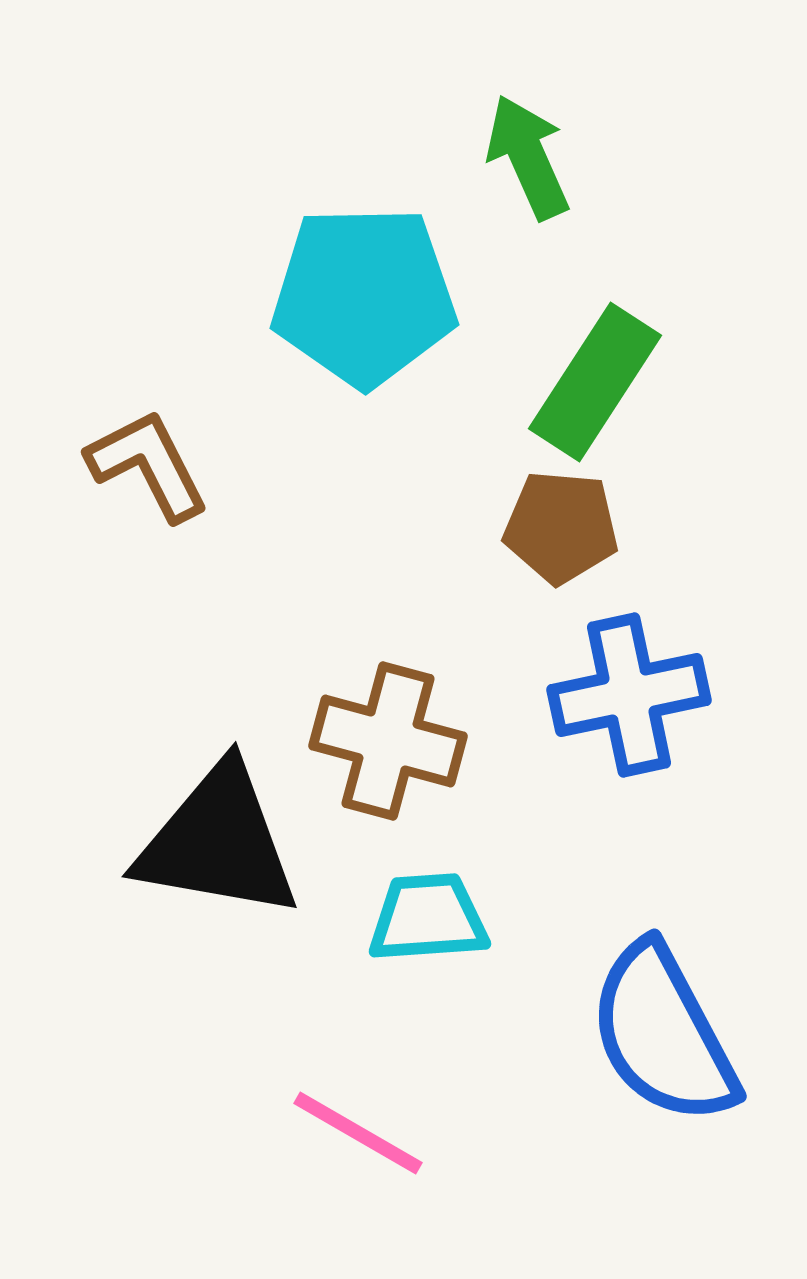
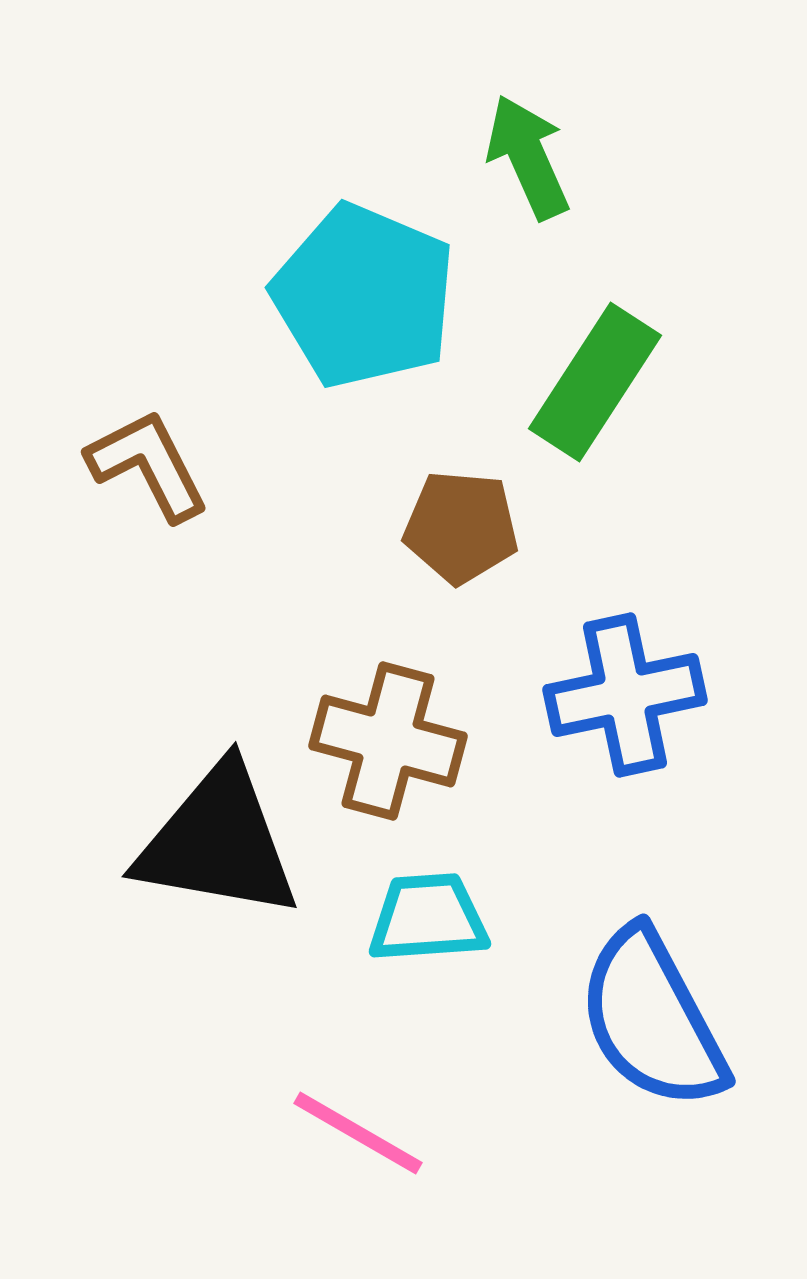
cyan pentagon: rotated 24 degrees clockwise
brown pentagon: moved 100 px left
blue cross: moved 4 px left
blue semicircle: moved 11 px left, 15 px up
